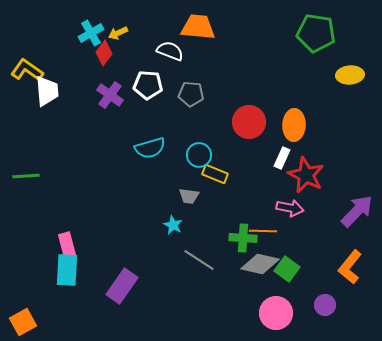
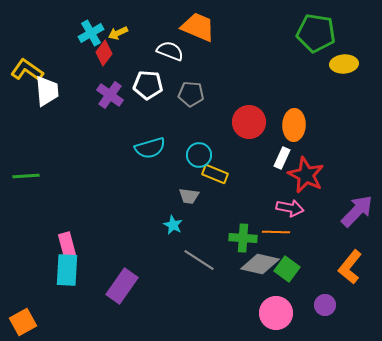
orange trapezoid: rotated 18 degrees clockwise
yellow ellipse: moved 6 px left, 11 px up
orange line: moved 13 px right, 1 px down
